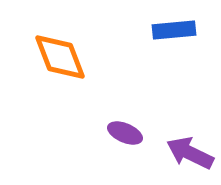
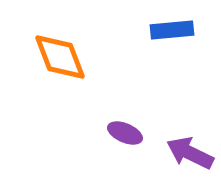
blue rectangle: moved 2 px left
